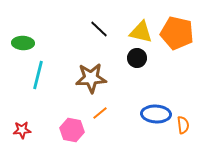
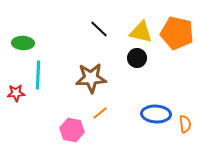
cyan line: rotated 12 degrees counterclockwise
orange semicircle: moved 2 px right, 1 px up
red star: moved 6 px left, 37 px up
